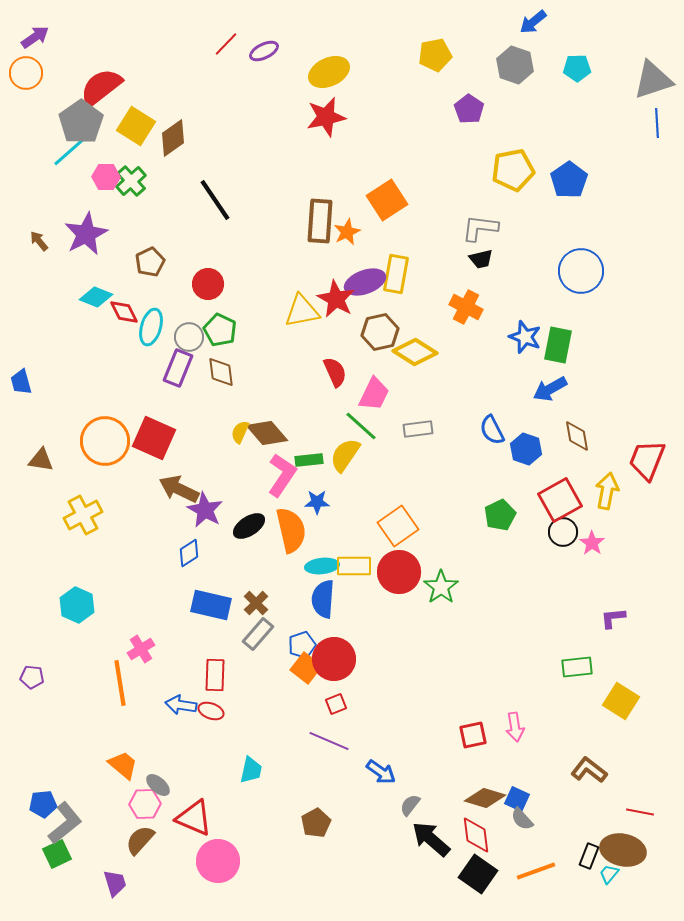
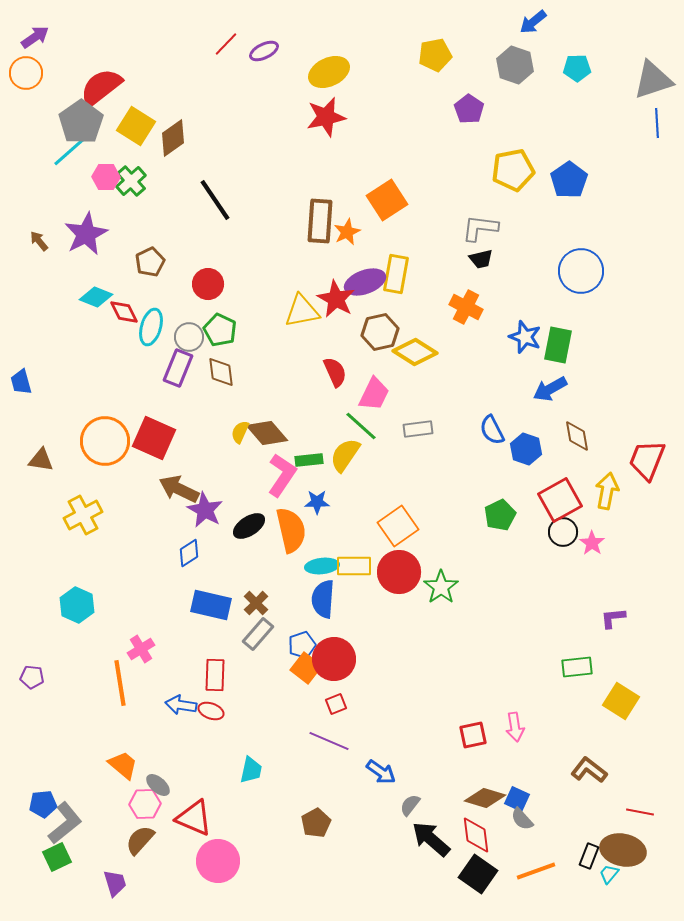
green square at (57, 854): moved 3 px down
